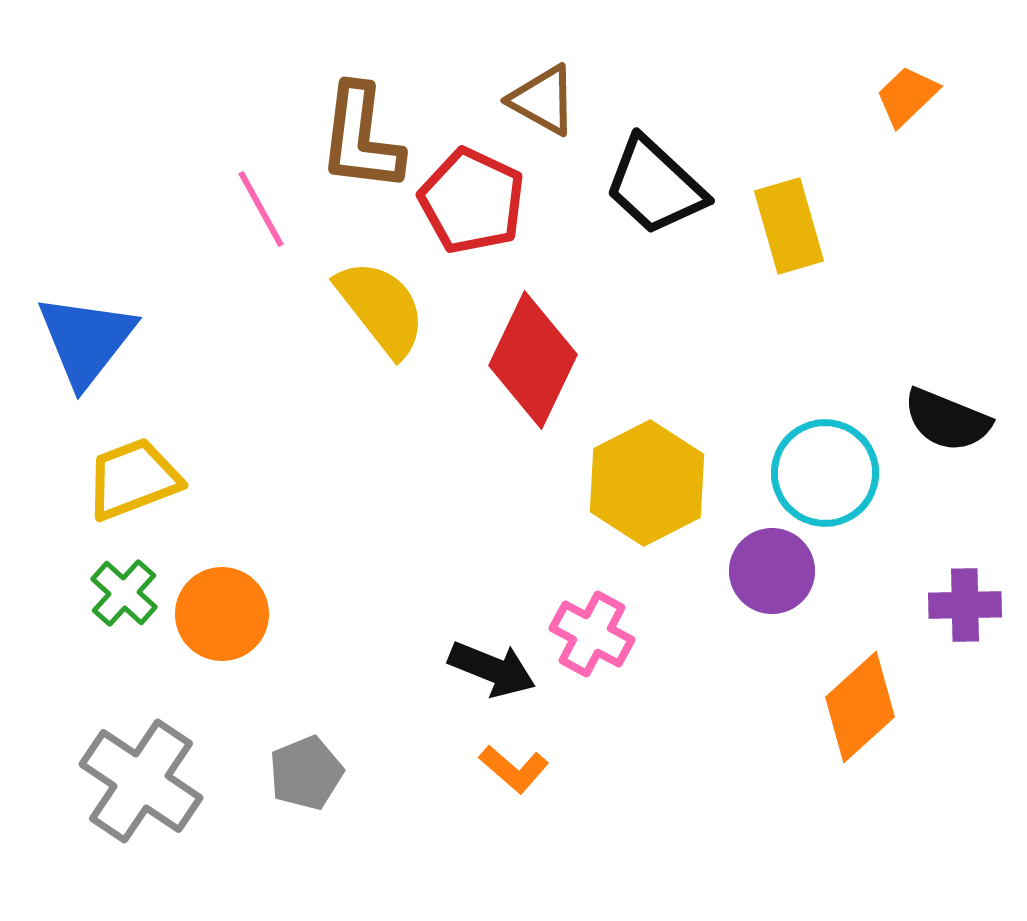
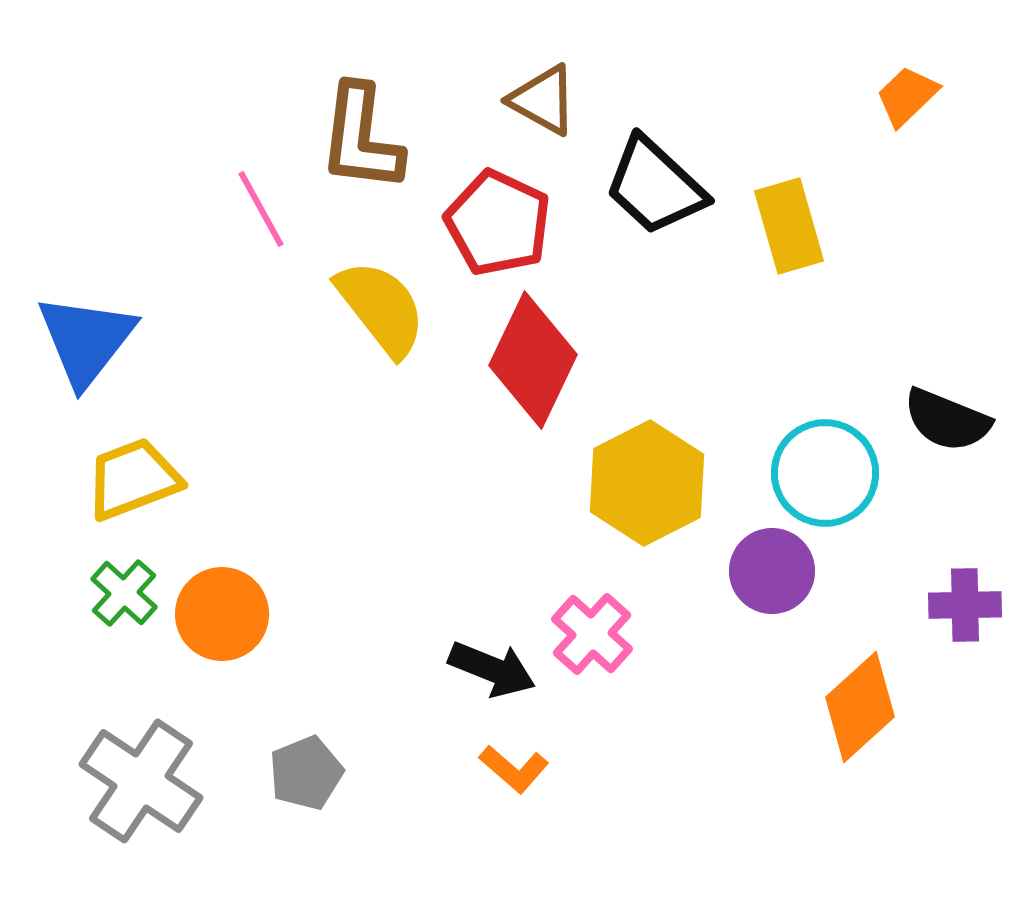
red pentagon: moved 26 px right, 22 px down
pink cross: rotated 14 degrees clockwise
